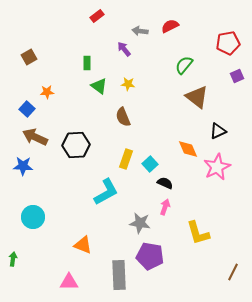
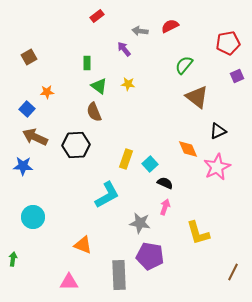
brown semicircle: moved 29 px left, 5 px up
cyan L-shape: moved 1 px right, 3 px down
